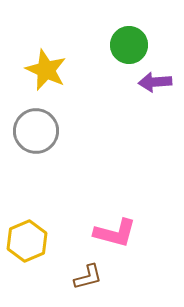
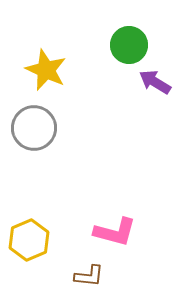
purple arrow: rotated 36 degrees clockwise
gray circle: moved 2 px left, 3 px up
pink L-shape: moved 1 px up
yellow hexagon: moved 2 px right, 1 px up
brown L-shape: moved 1 px right, 1 px up; rotated 20 degrees clockwise
